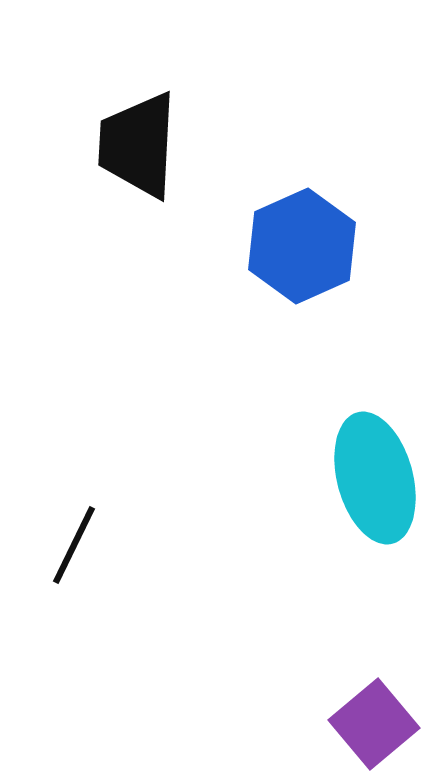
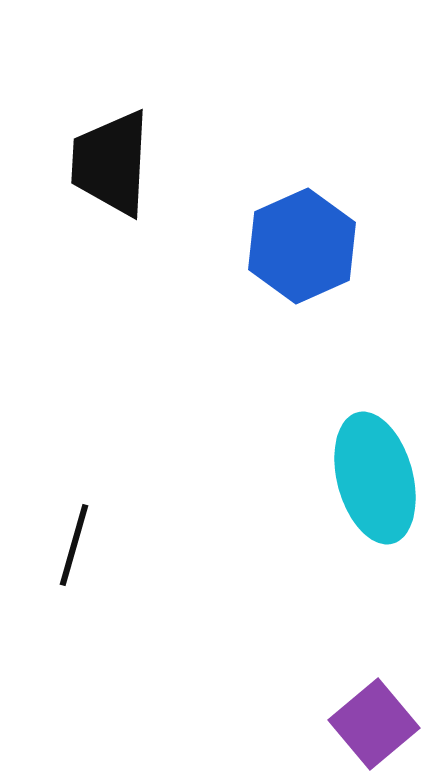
black trapezoid: moved 27 px left, 18 px down
black line: rotated 10 degrees counterclockwise
